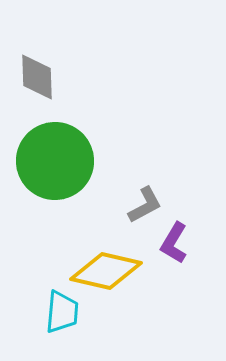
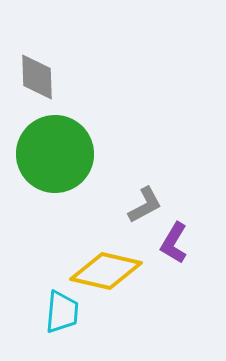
green circle: moved 7 px up
